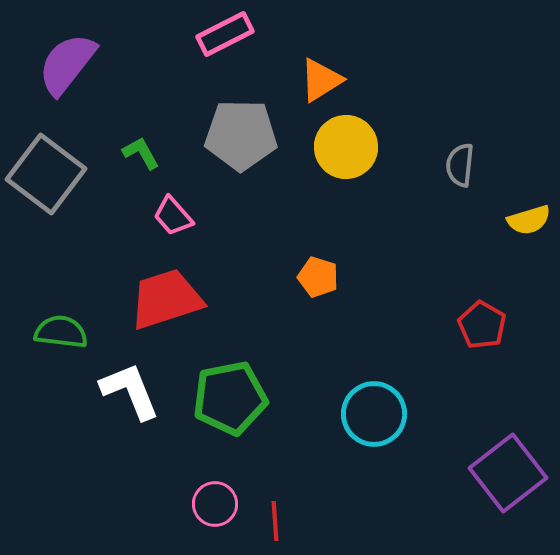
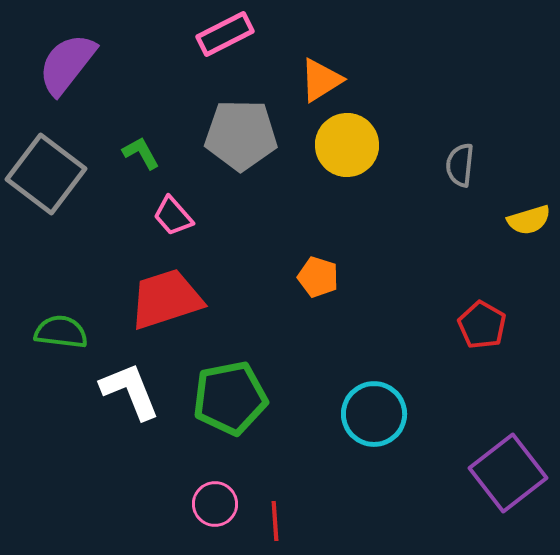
yellow circle: moved 1 px right, 2 px up
